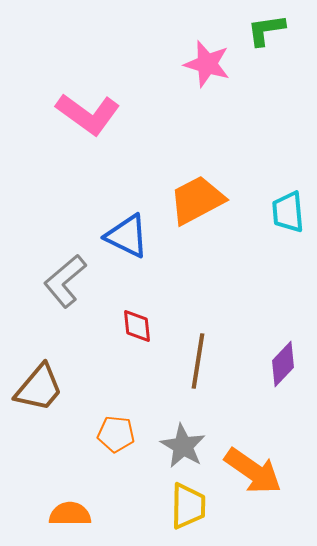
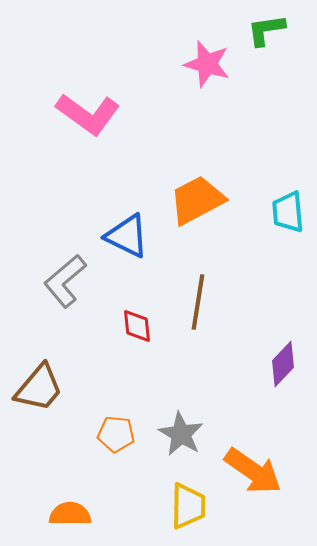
brown line: moved 59 px up
gray star: moved 2 px left, 12 px up
